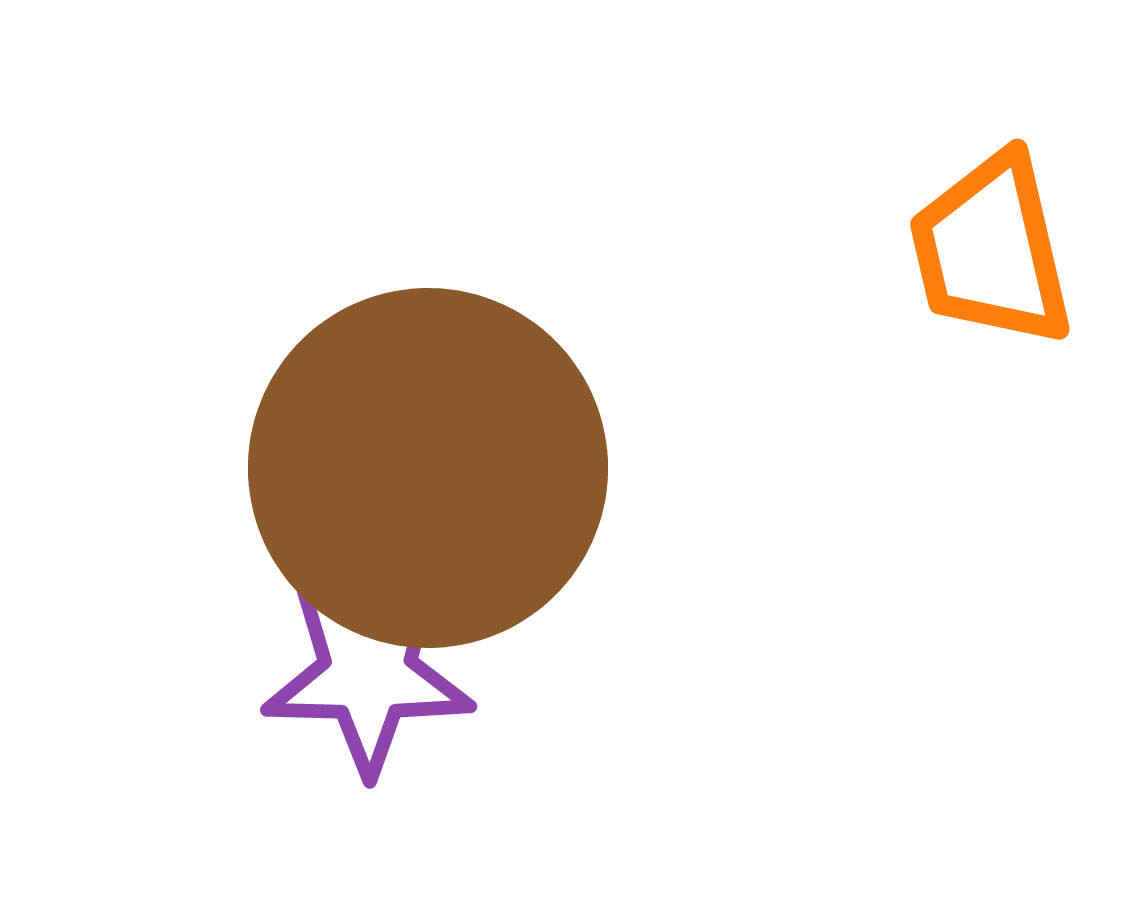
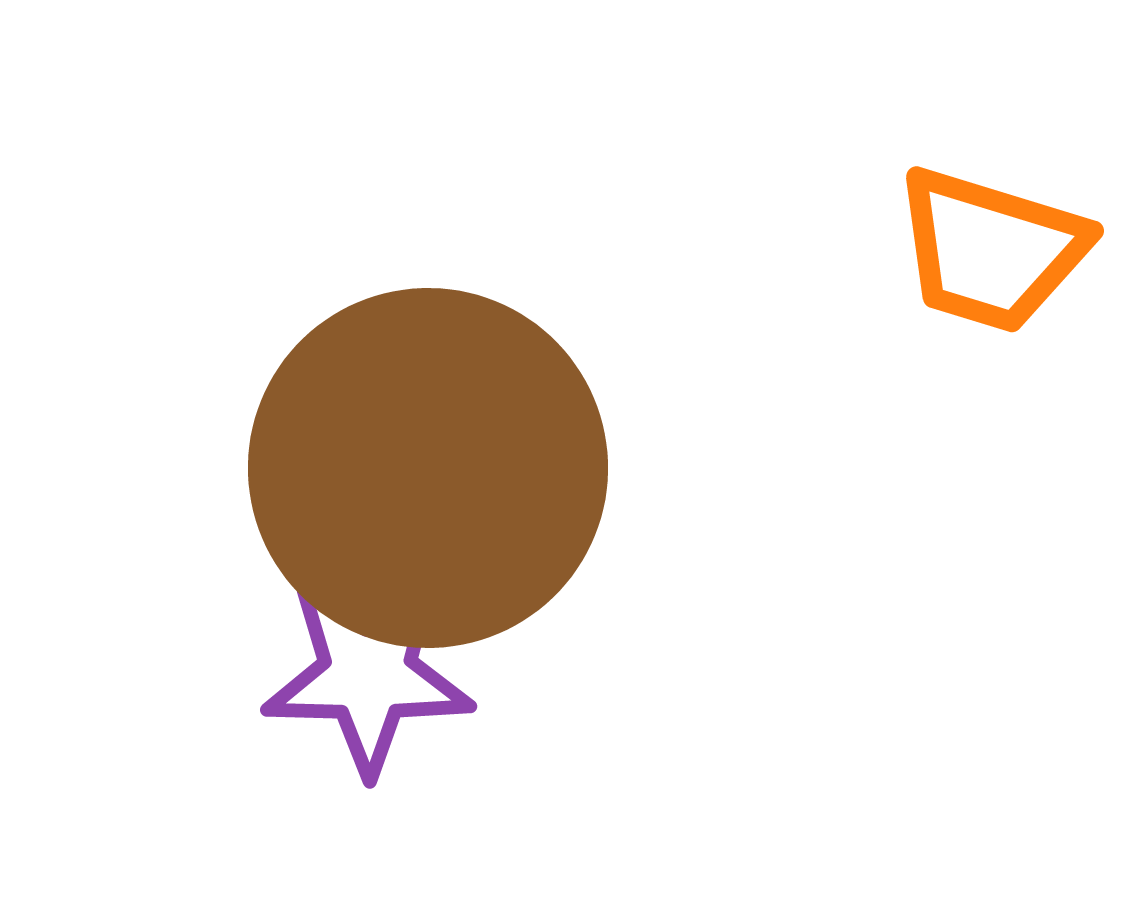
orange trapezoid: rotated 60 degrees counterclockwise
